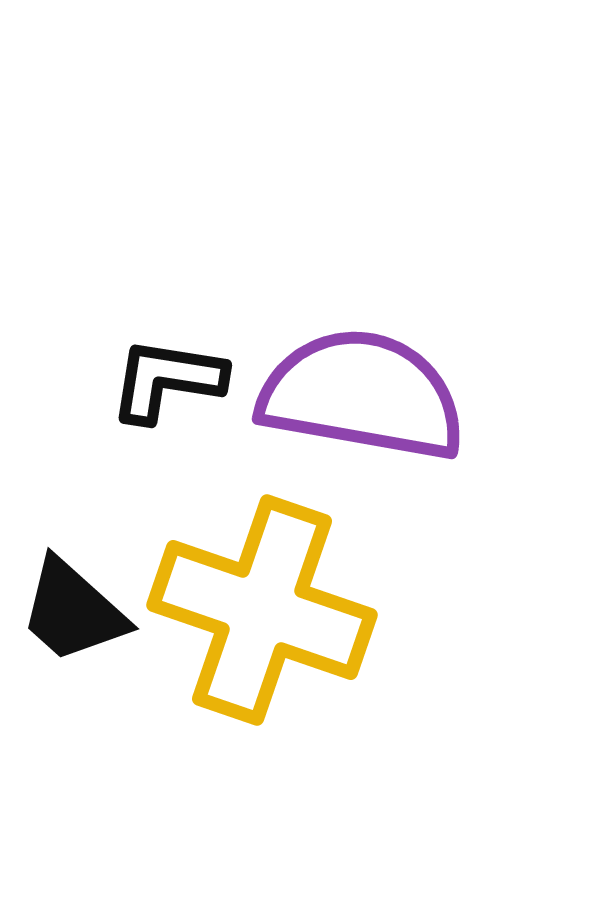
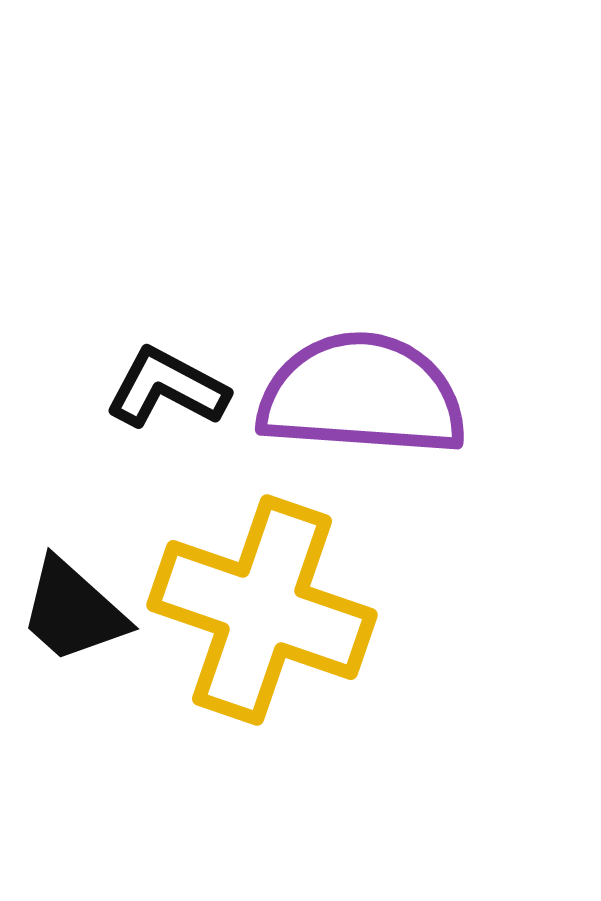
black L-shape: moved 8 px down; rotated 19 degrees clockwise
purple semicircle: rotated 6 degrees counterclockwise
